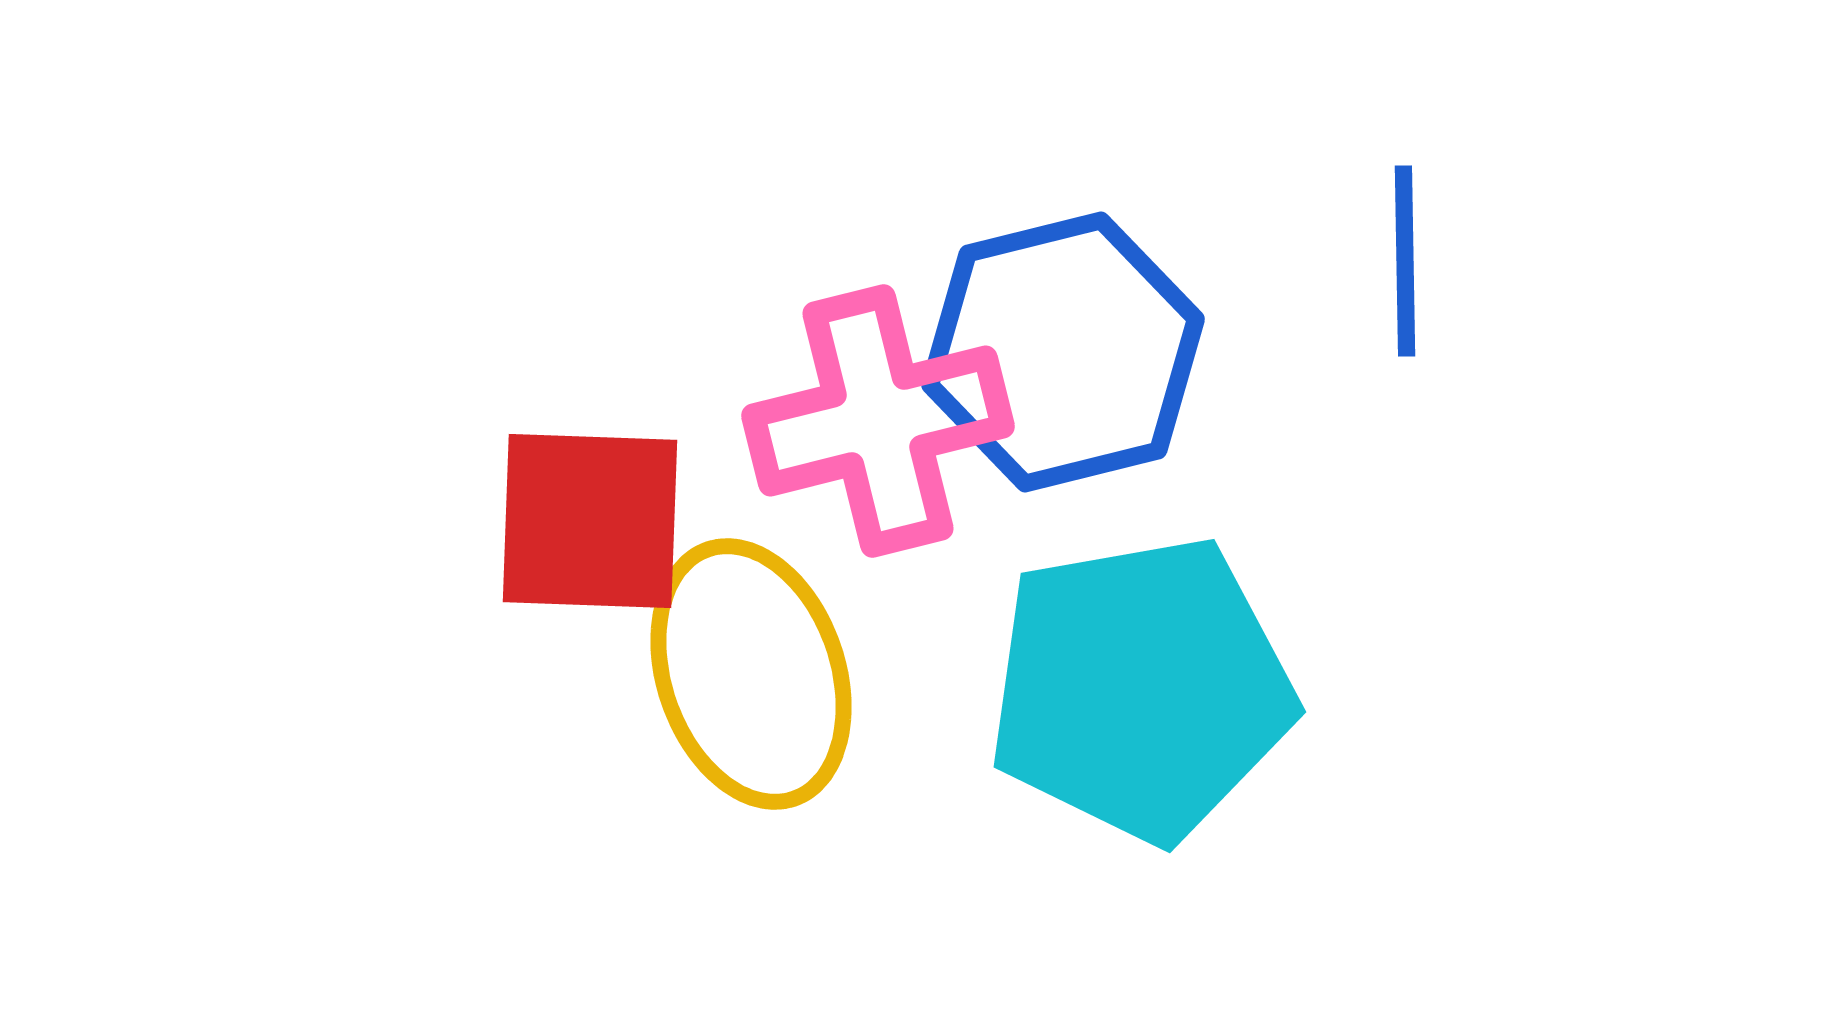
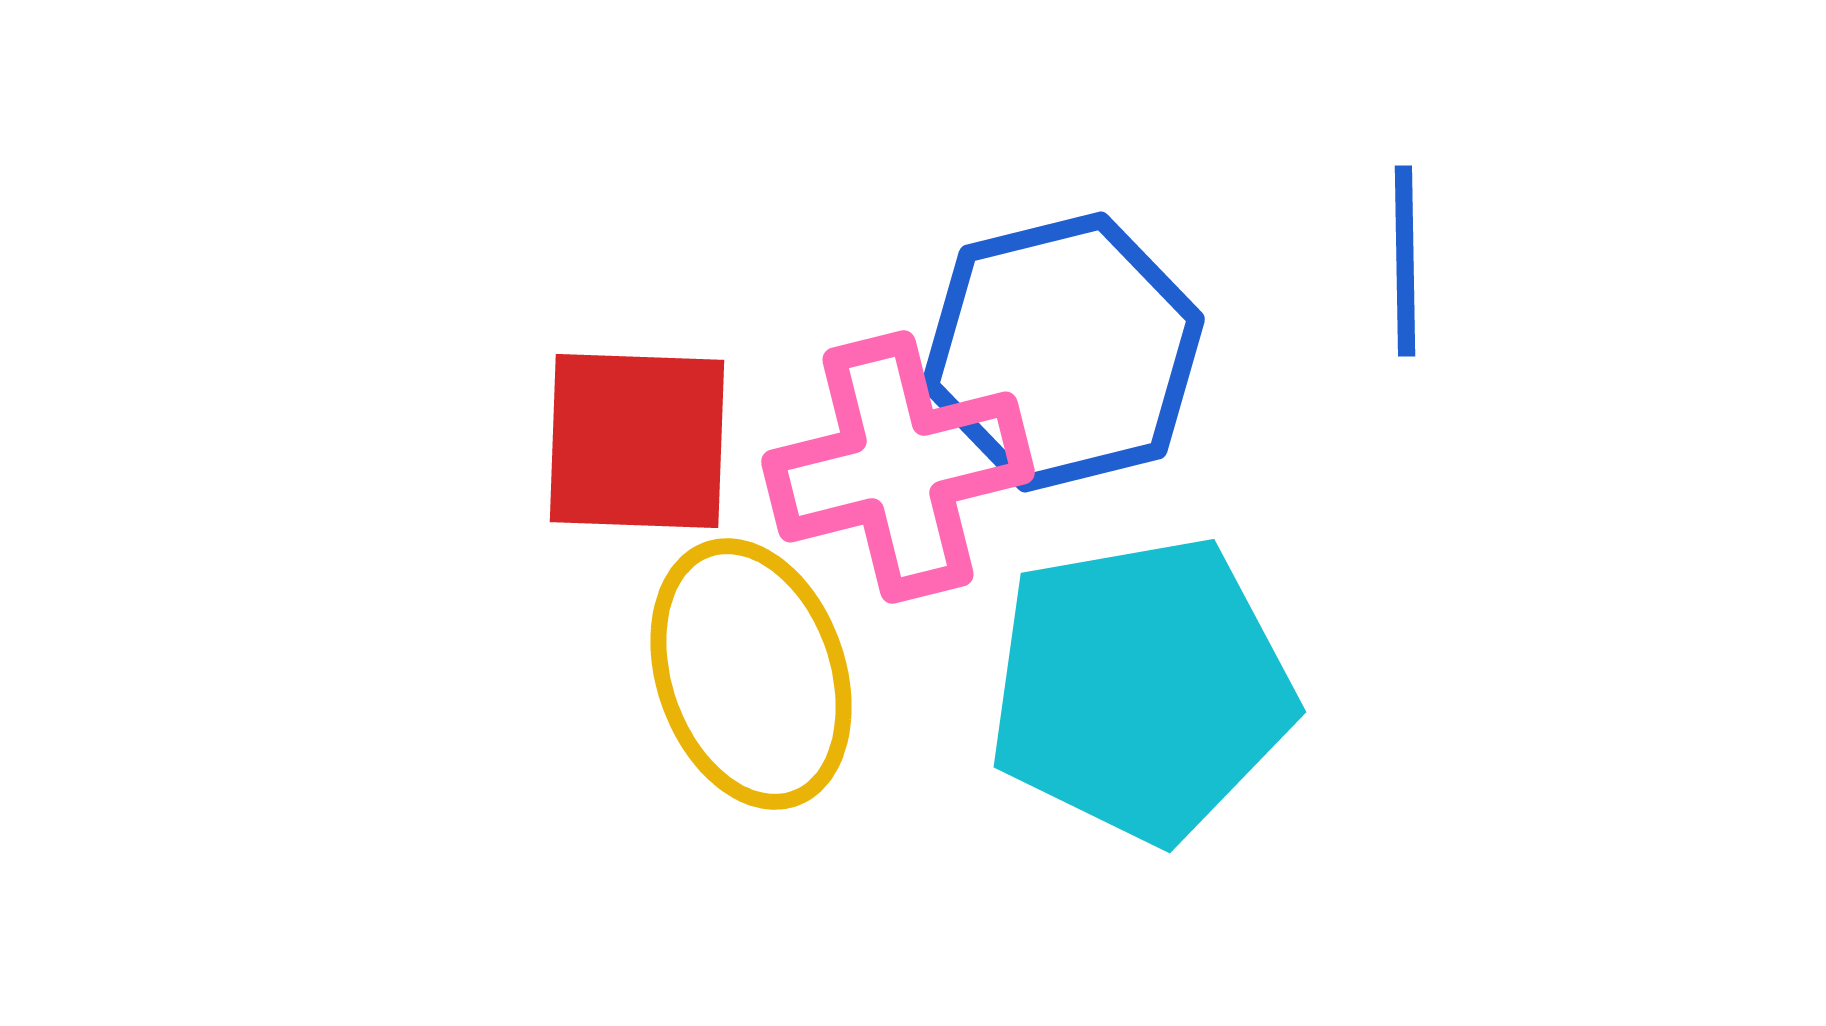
pink cross: moved 20 px right, 46 px down
red square: moved 47 px right, 80 px up
